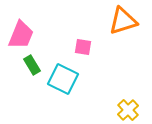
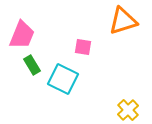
pink trapezoid: moved 1 px right
